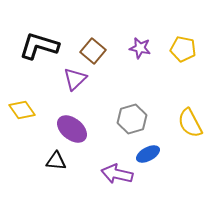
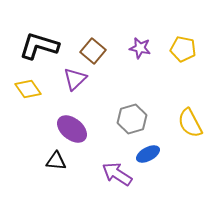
yellow diamond: moved 6 px right, 21 px up
purple arrow: rotated 20 degrees clockwise
